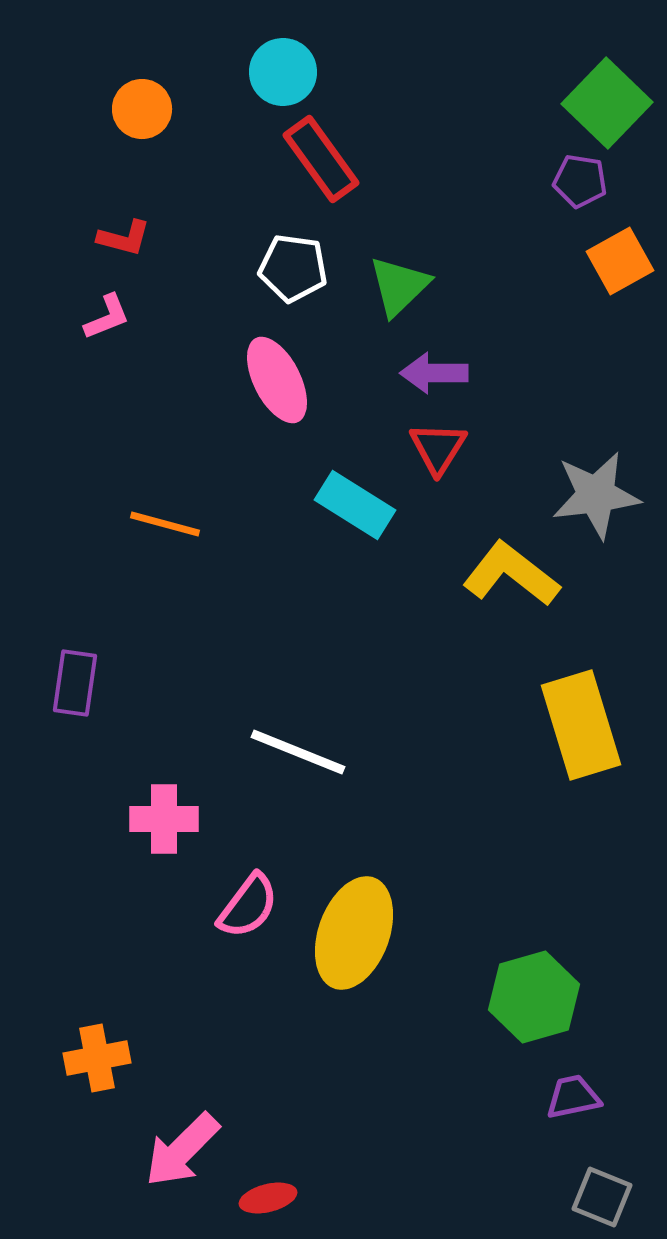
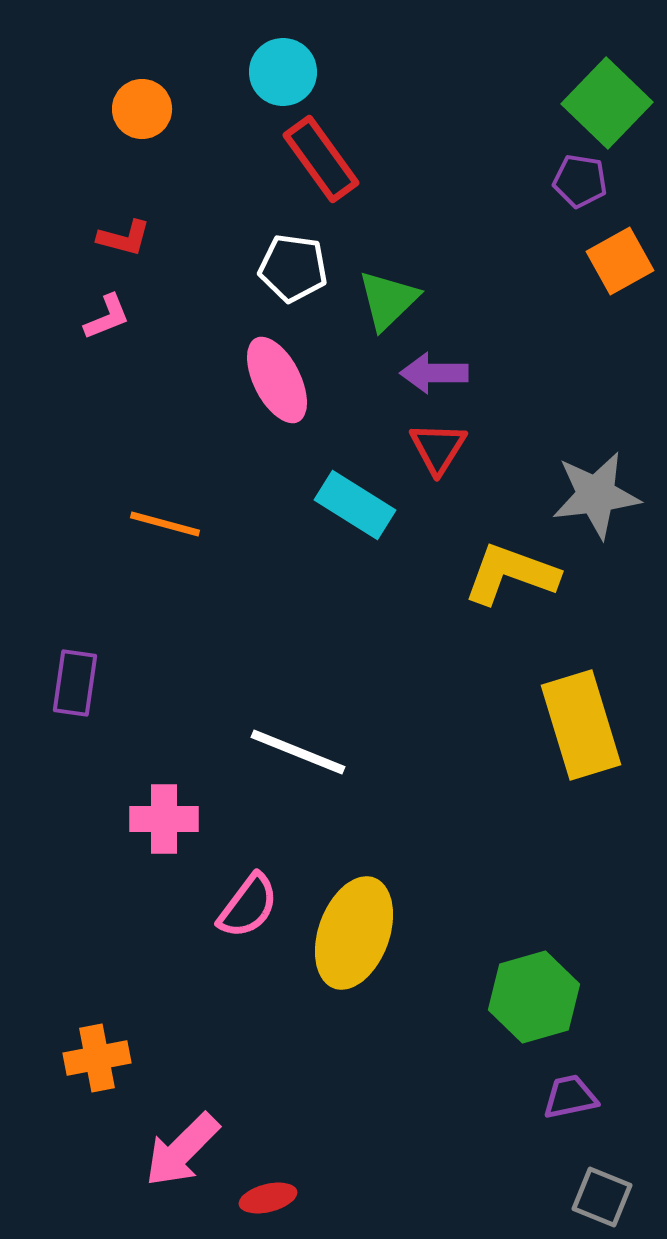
green triangle: moved 11 px left, 14 px down
yellow L-shape: rotated 18 degrees counterclockwise
purple trapezoid: moved 3 px left
